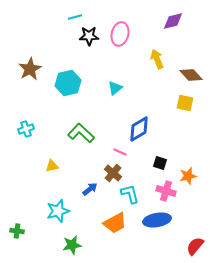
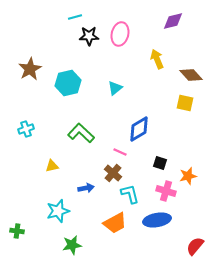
blue arrow: moved 4 px left, 1 px up; rotated 28 degrees clockwise
